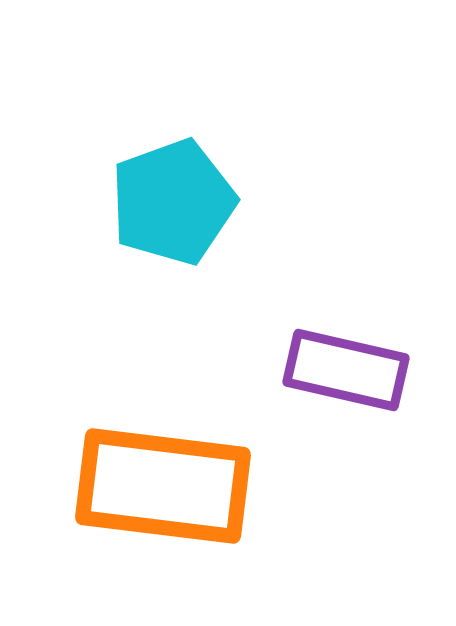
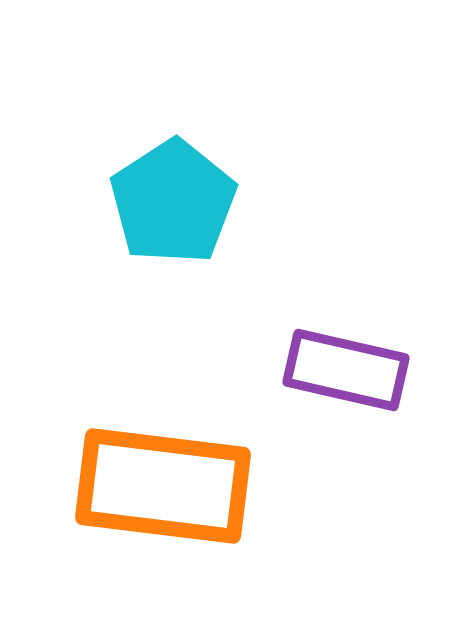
cyan pentagon: rotated 13 degrees counterclockwise
